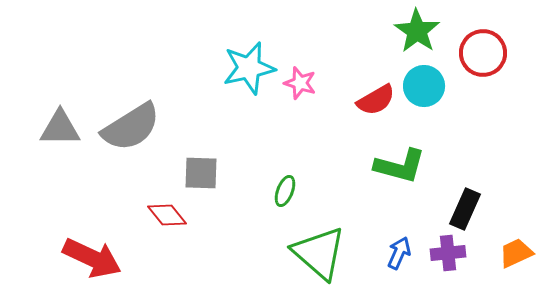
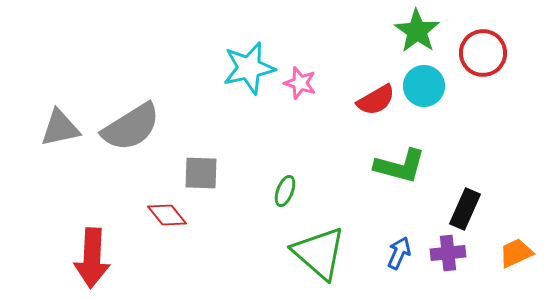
gray triangle: rotated 12 degrees counterclockwise
red arrow: rotated 68 degrees clockwise
